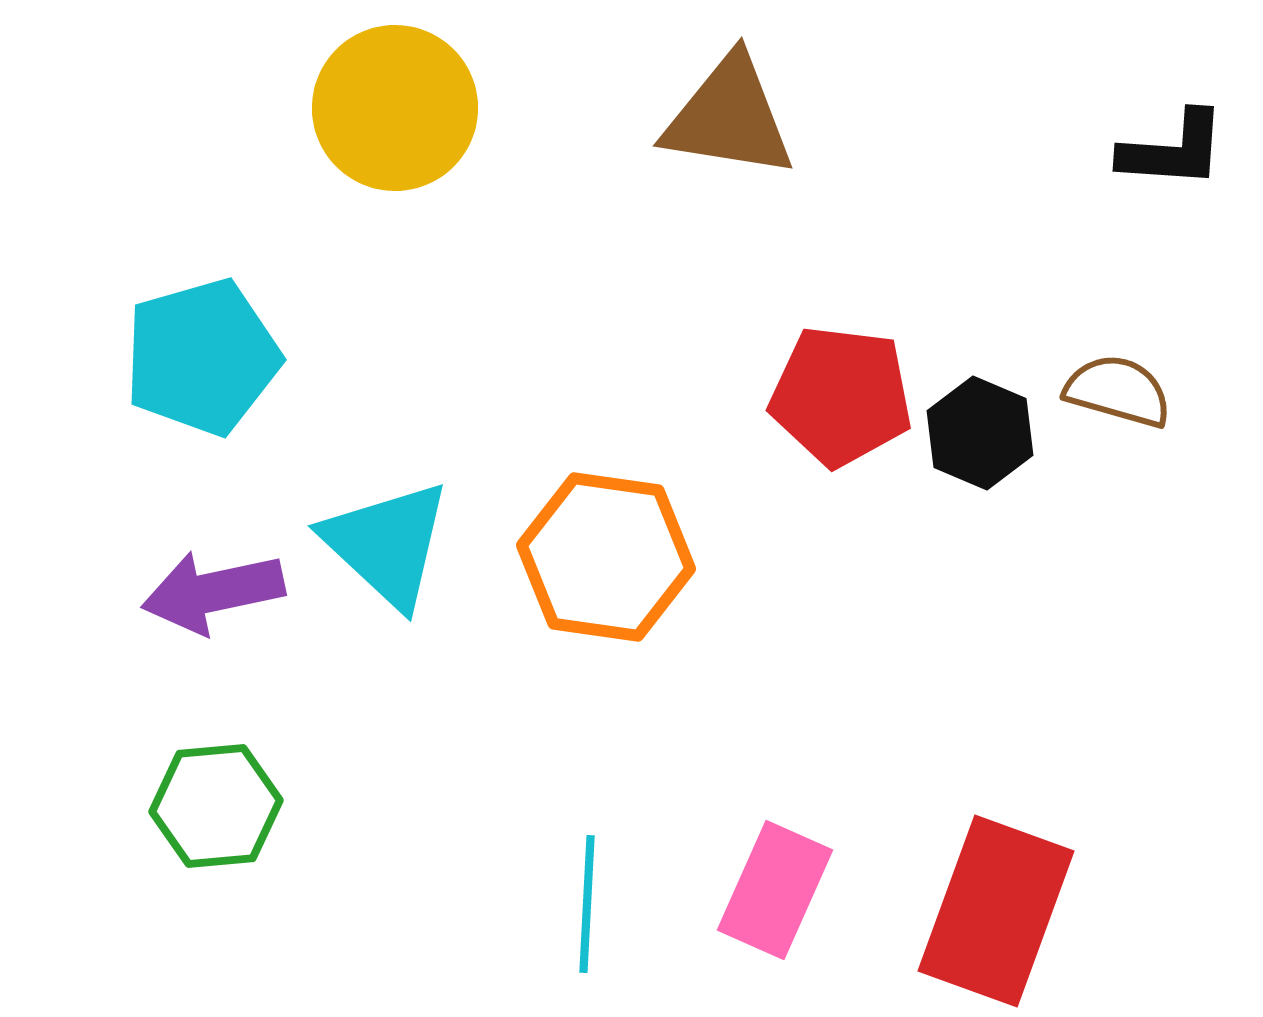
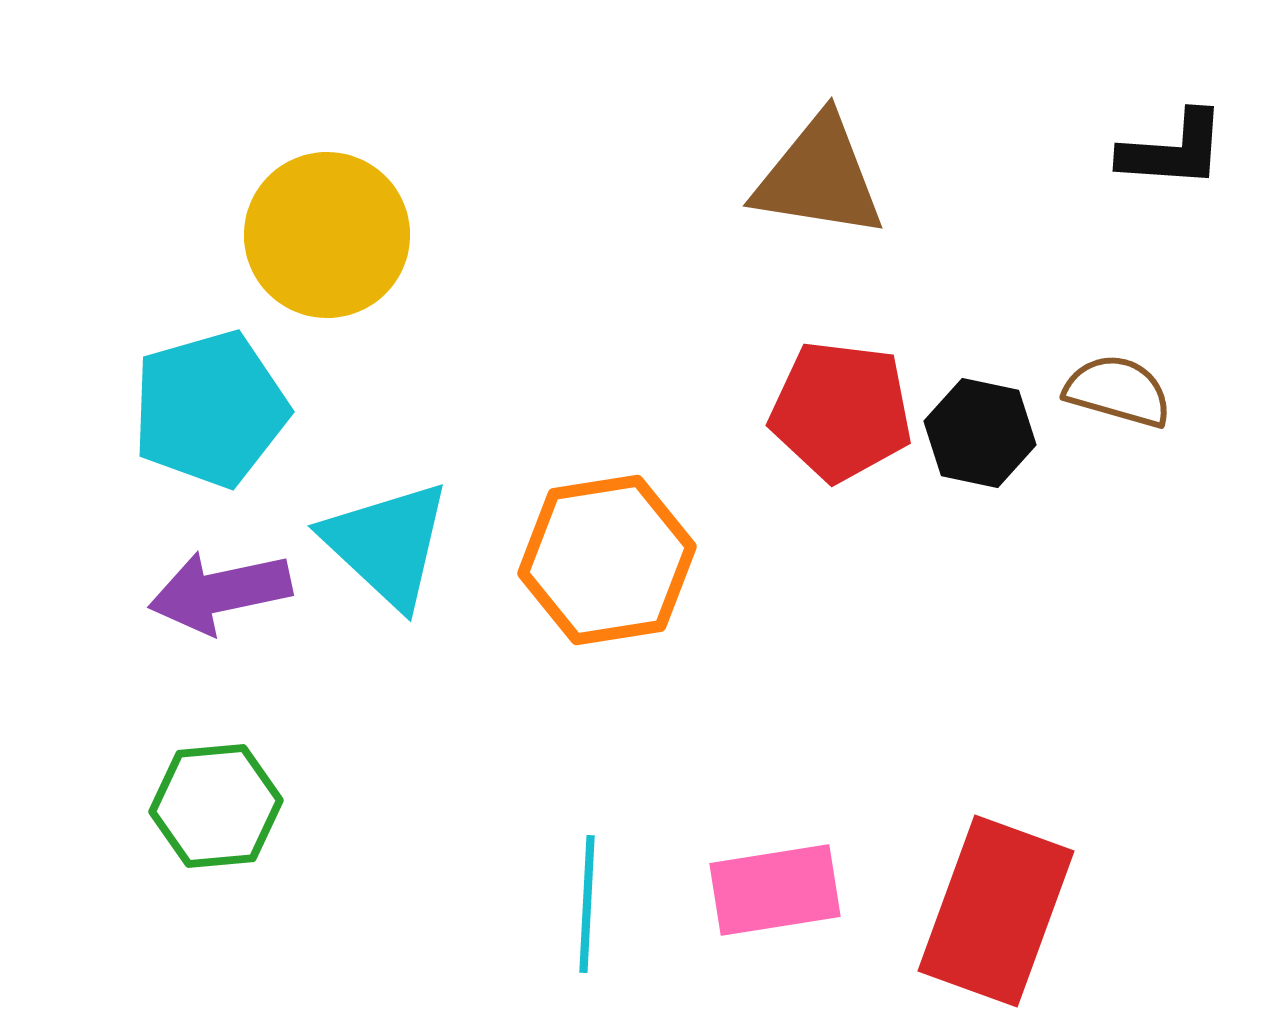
yellow circle: moved 68 px left, 127 px down
brown triangle: moved 90 px right, 60 px down
cyan pentagon: moved 8 px right, 52 px down
red pentagon: moved 15 px down
black hexagon: rotated 11 degrees counterclockwise
orange hexagon: moved 1 px right, 3 px down; rotated 17 degrees counterclockwise
purple arrow: moved 7 px right
pink rectangle: rotated 57 degrees clockwise
